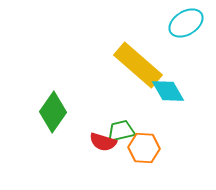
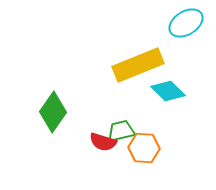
yellow rectangle: rotated 63 degrees counterclockwise
cyan diamond: rotated 16 degrees counterclockwise
